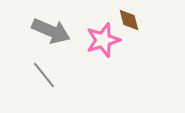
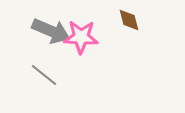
pink star: moved 22 px left, 3 px up; rotated 20 degrees clockwise
gray line: rotated 12 degrees counterclockwise
